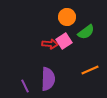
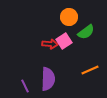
orange circle: moved 2 px right
